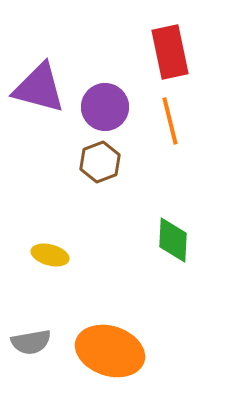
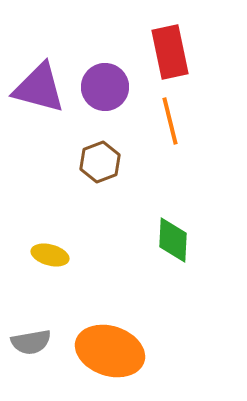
purple circle: moved 20 px up
